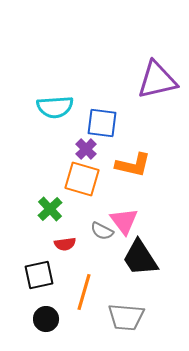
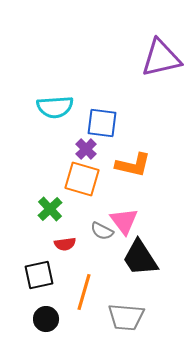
purple triangle: moved 4 px right, 22 px up
